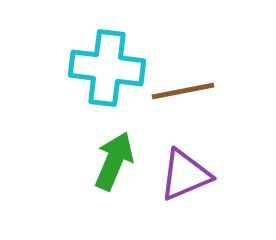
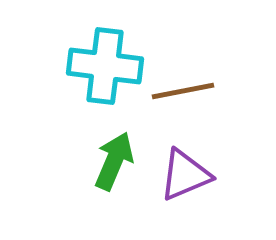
cyan cross: moved 2 px left, 2 px up
